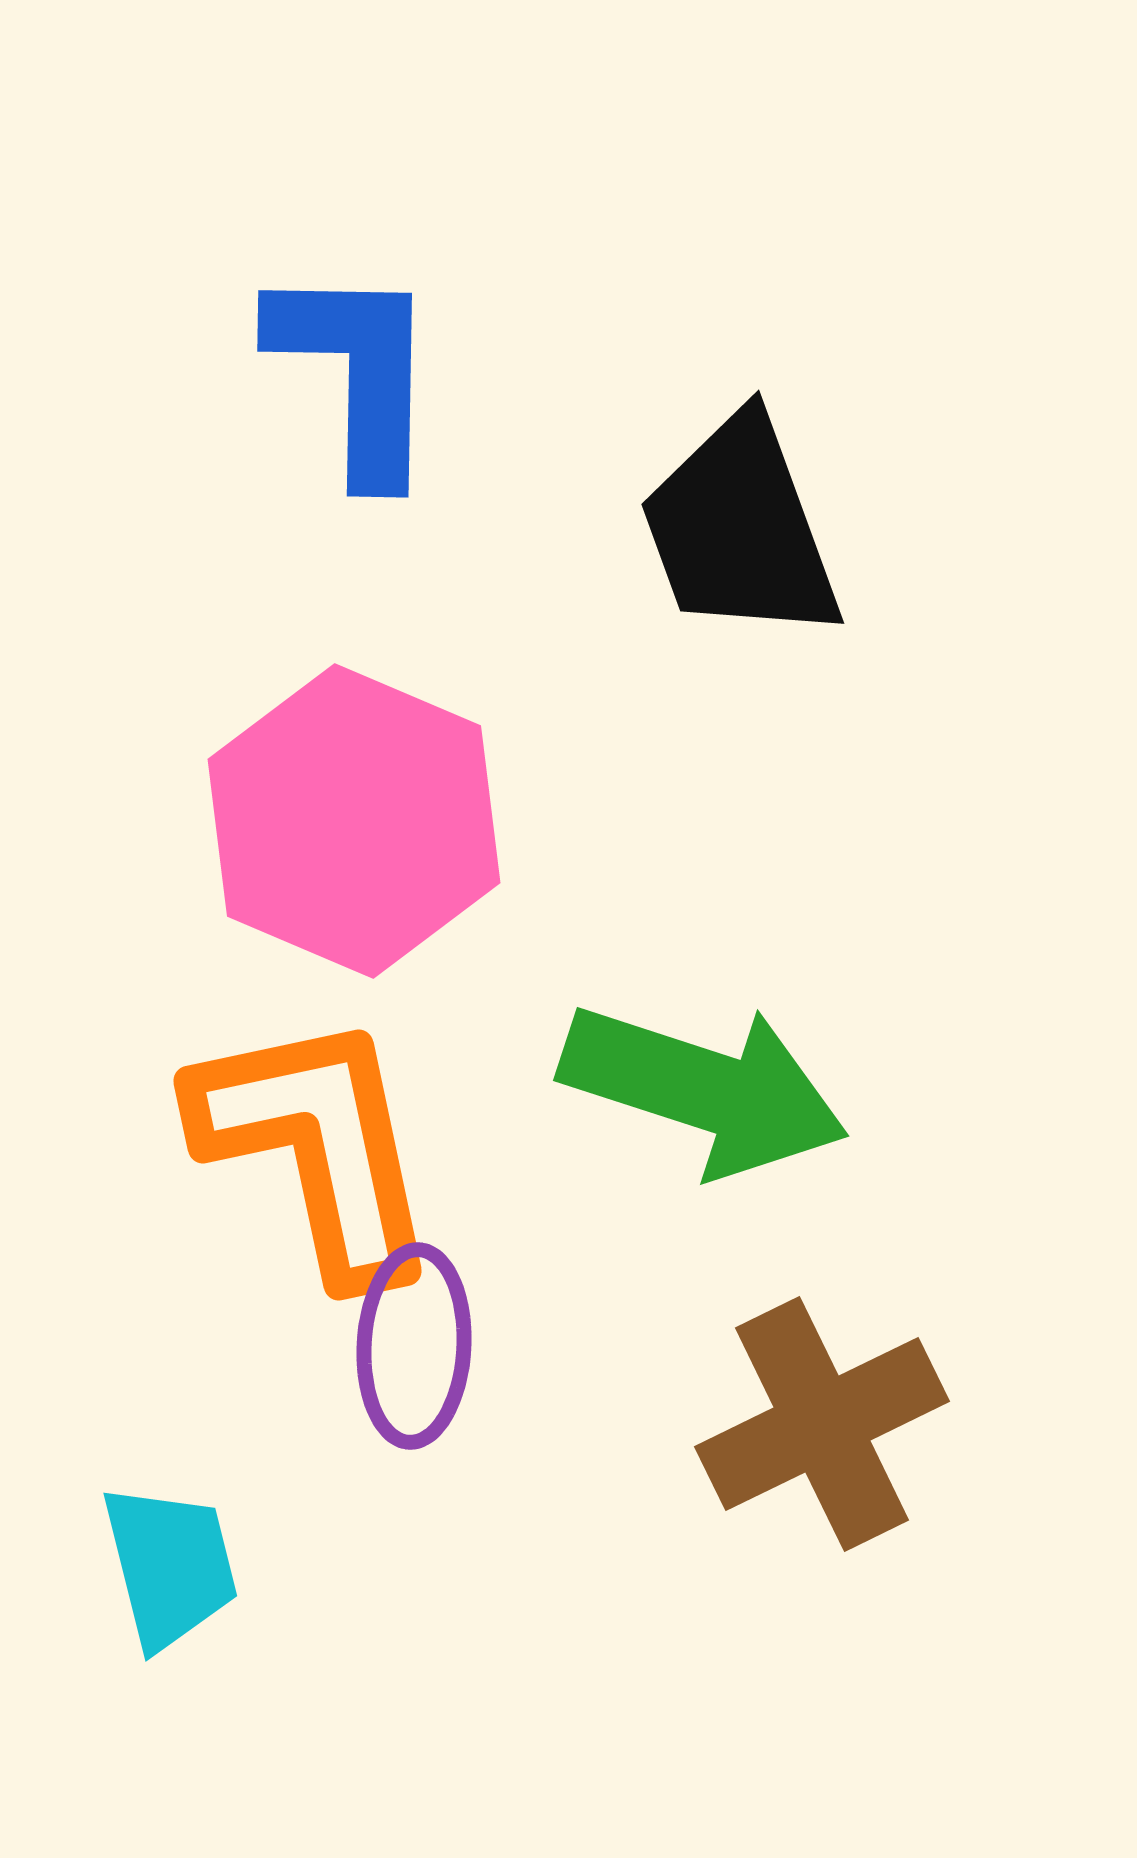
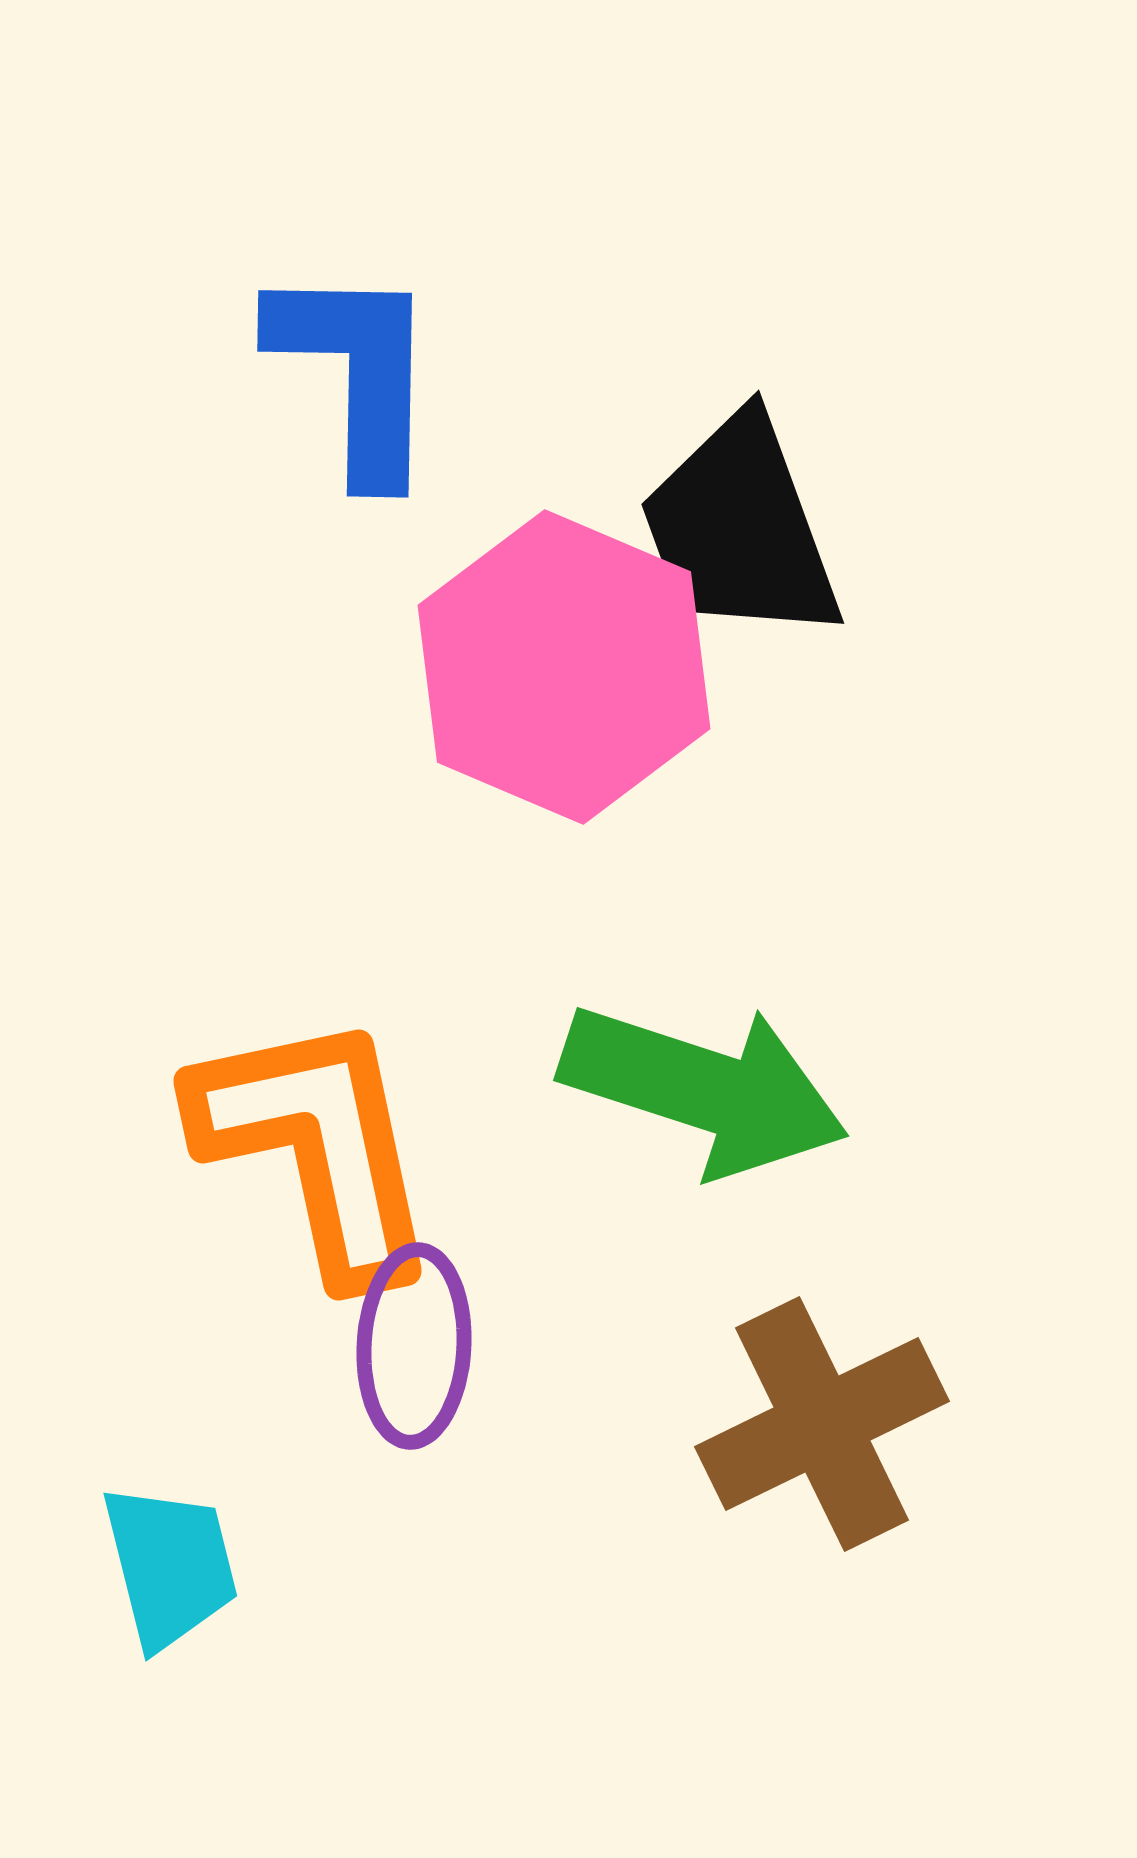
pink hexagon: moved 210 px right, 154 px up
